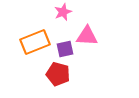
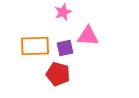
pink triangle: moved 1 px right
orange rectangle: moved 4 px down; rotated 20 degrees clockwise
purple square: moved 1 px up
